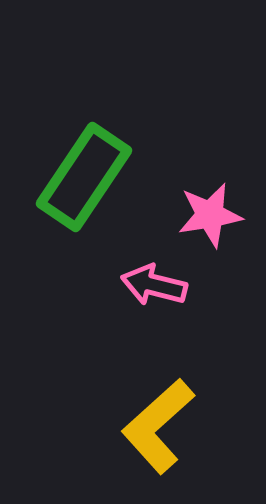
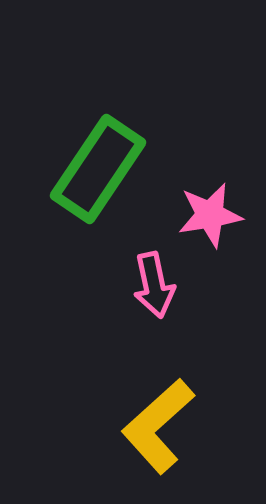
green rectangle: moved 14 px right, 8 px up
pink arrow: rotated 116 degrees counterclockwise
